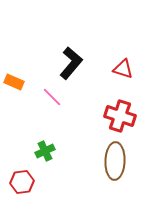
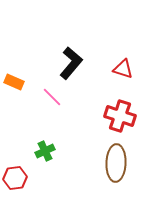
brown ellipse: moved 1 px right, 2 px down
red hexagon: moved 7 px left, 4 px up
